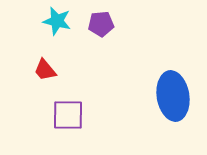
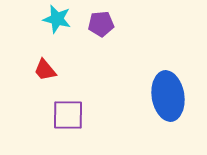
cyan star: moved 2 px up
blue ellipse: moved 5 px left
